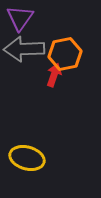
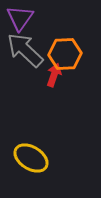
gray arrow: moved 1 px right, 1 px down; rotated 45 degrees clockwise
orange hexagon: rotated 8 degrees clockwise
yellow ellipse: moved 4 px right; rotated 16 degrees clockwise
